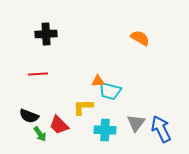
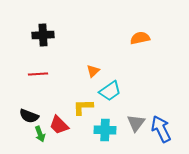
black cross: moved 3 px left, 1 px down
orange semicircle: rotated 42 degrees counterclockwise
orange triangle: moved 5 px left, 10 px up; rotated 40 degrees counterclockwise
cyan trapezoid: rotated 50 degrees counterclockwise
green arrow: rotated 14 degrees clockwise
